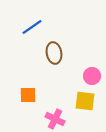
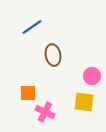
brown ellipse: moved 1 px left, 2 px down
orange square: moved 2 px up
yellow square: moved 1 px left, 1 px down
pink cross: moved 10 px left, 7 px up
